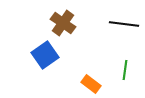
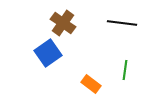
black line: moved 2 px left, 1 px up
blue square: moved 3 px right, 2 px up
